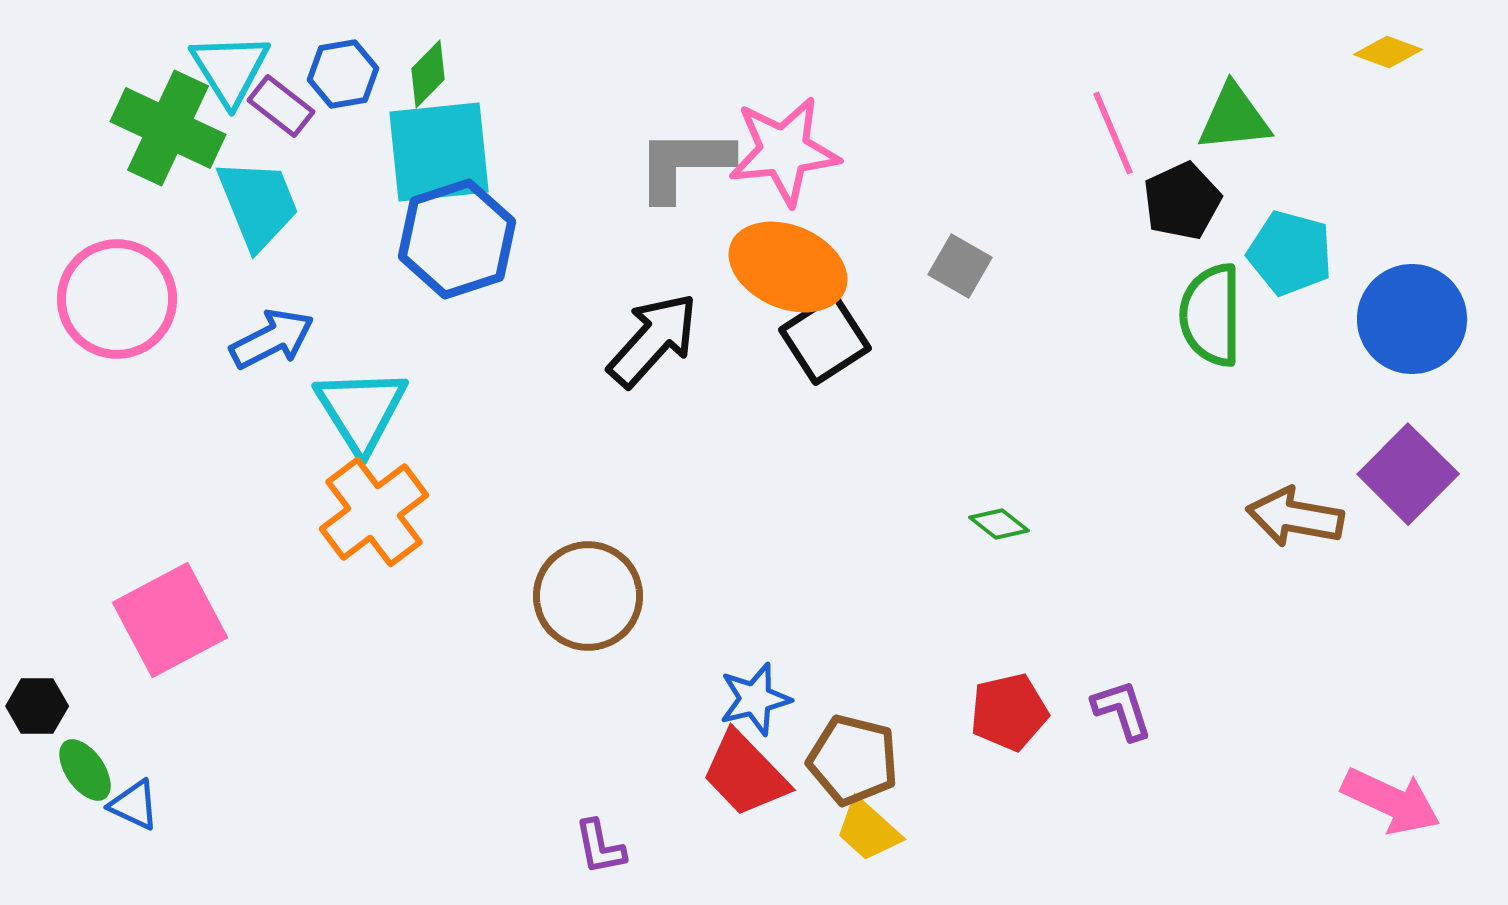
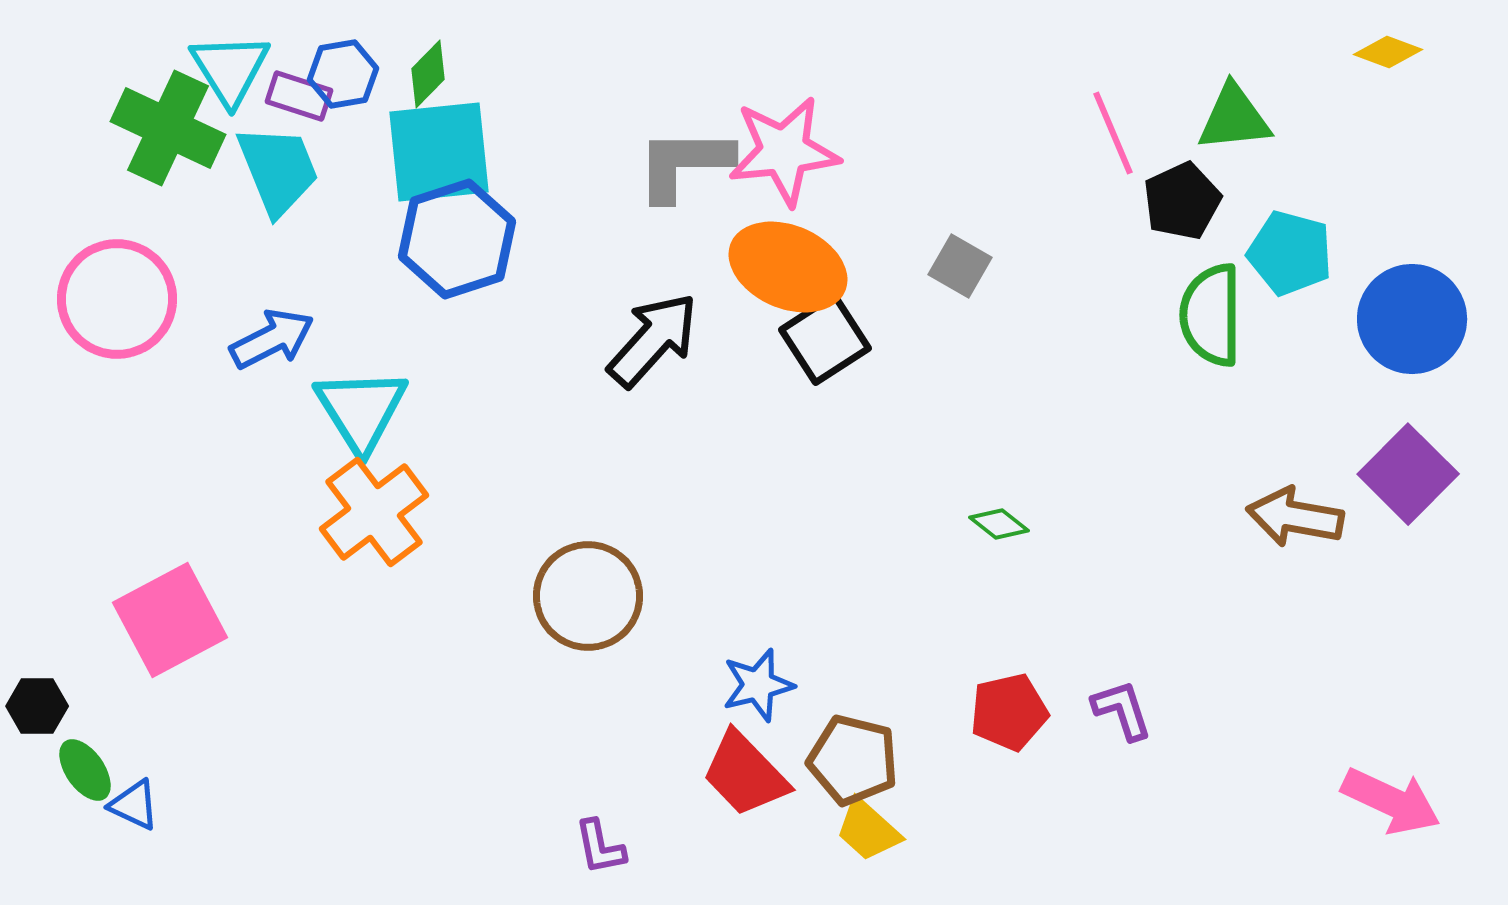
purple rectangle at (281, 106): moved 18 px right, 10 px up; rotated 20 degrees counterclockwise
cyan trapezoid at (258, 204): moved 20 px right, 34 px up
blue star at (755, 699): moved 3 px right, 14 px up
